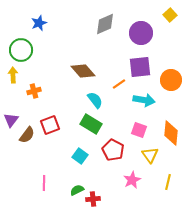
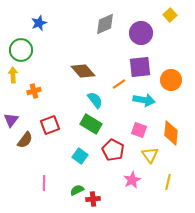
brown semicircle: moved 2 px left, 5 px down
